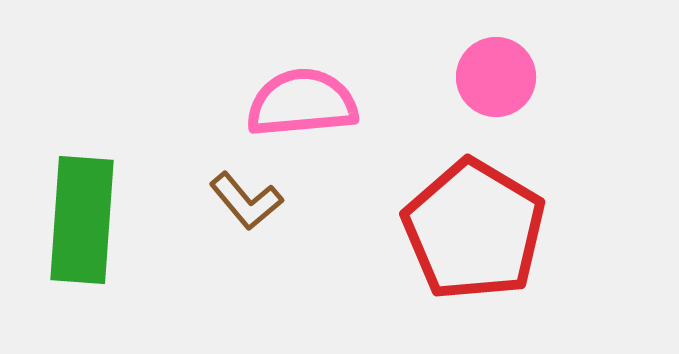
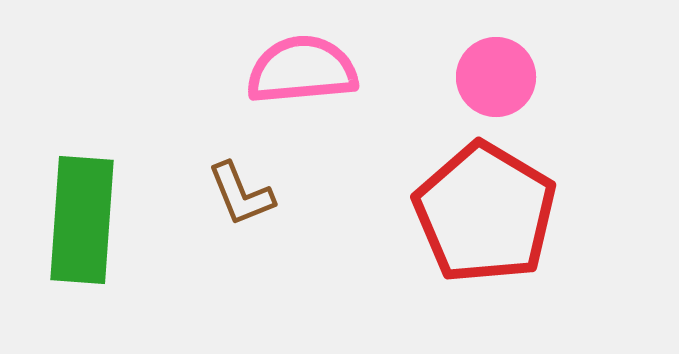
pink semicircle: moved 33 px up
brown L-shape: moved 5 px left, 7 px up; rotated 18 degrees clockwise
red pentagon: moved 11 px right, 17 px up
